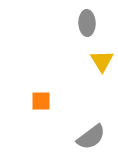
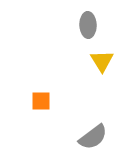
gray ellipse: moved 1 px right, 2 px down
gray semicircle: moved 2 px right
